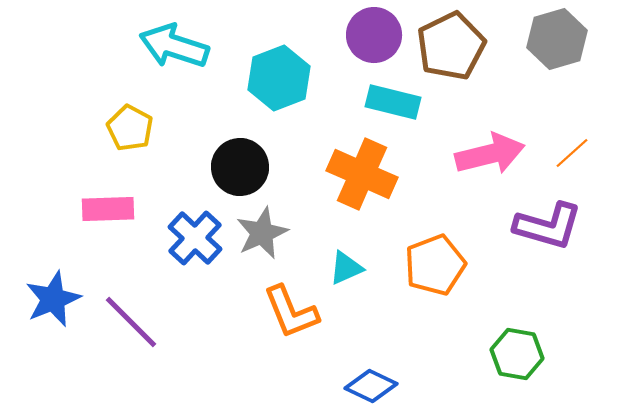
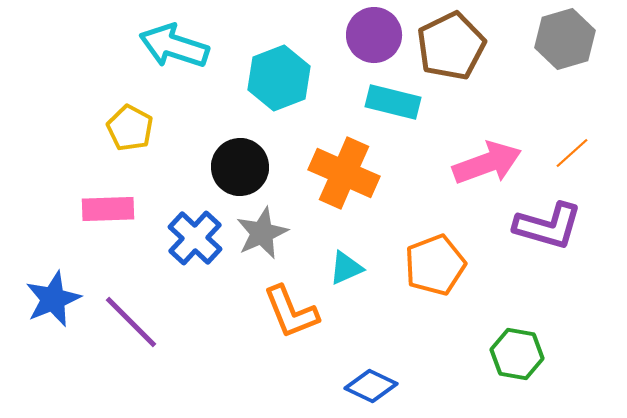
gray hexagon: moved 8 px right
pink arrow: moved 3 px left, 9 px down; rotated 6 degrees counterclockwise
orange cross: moved 18 px left, 1 px up
